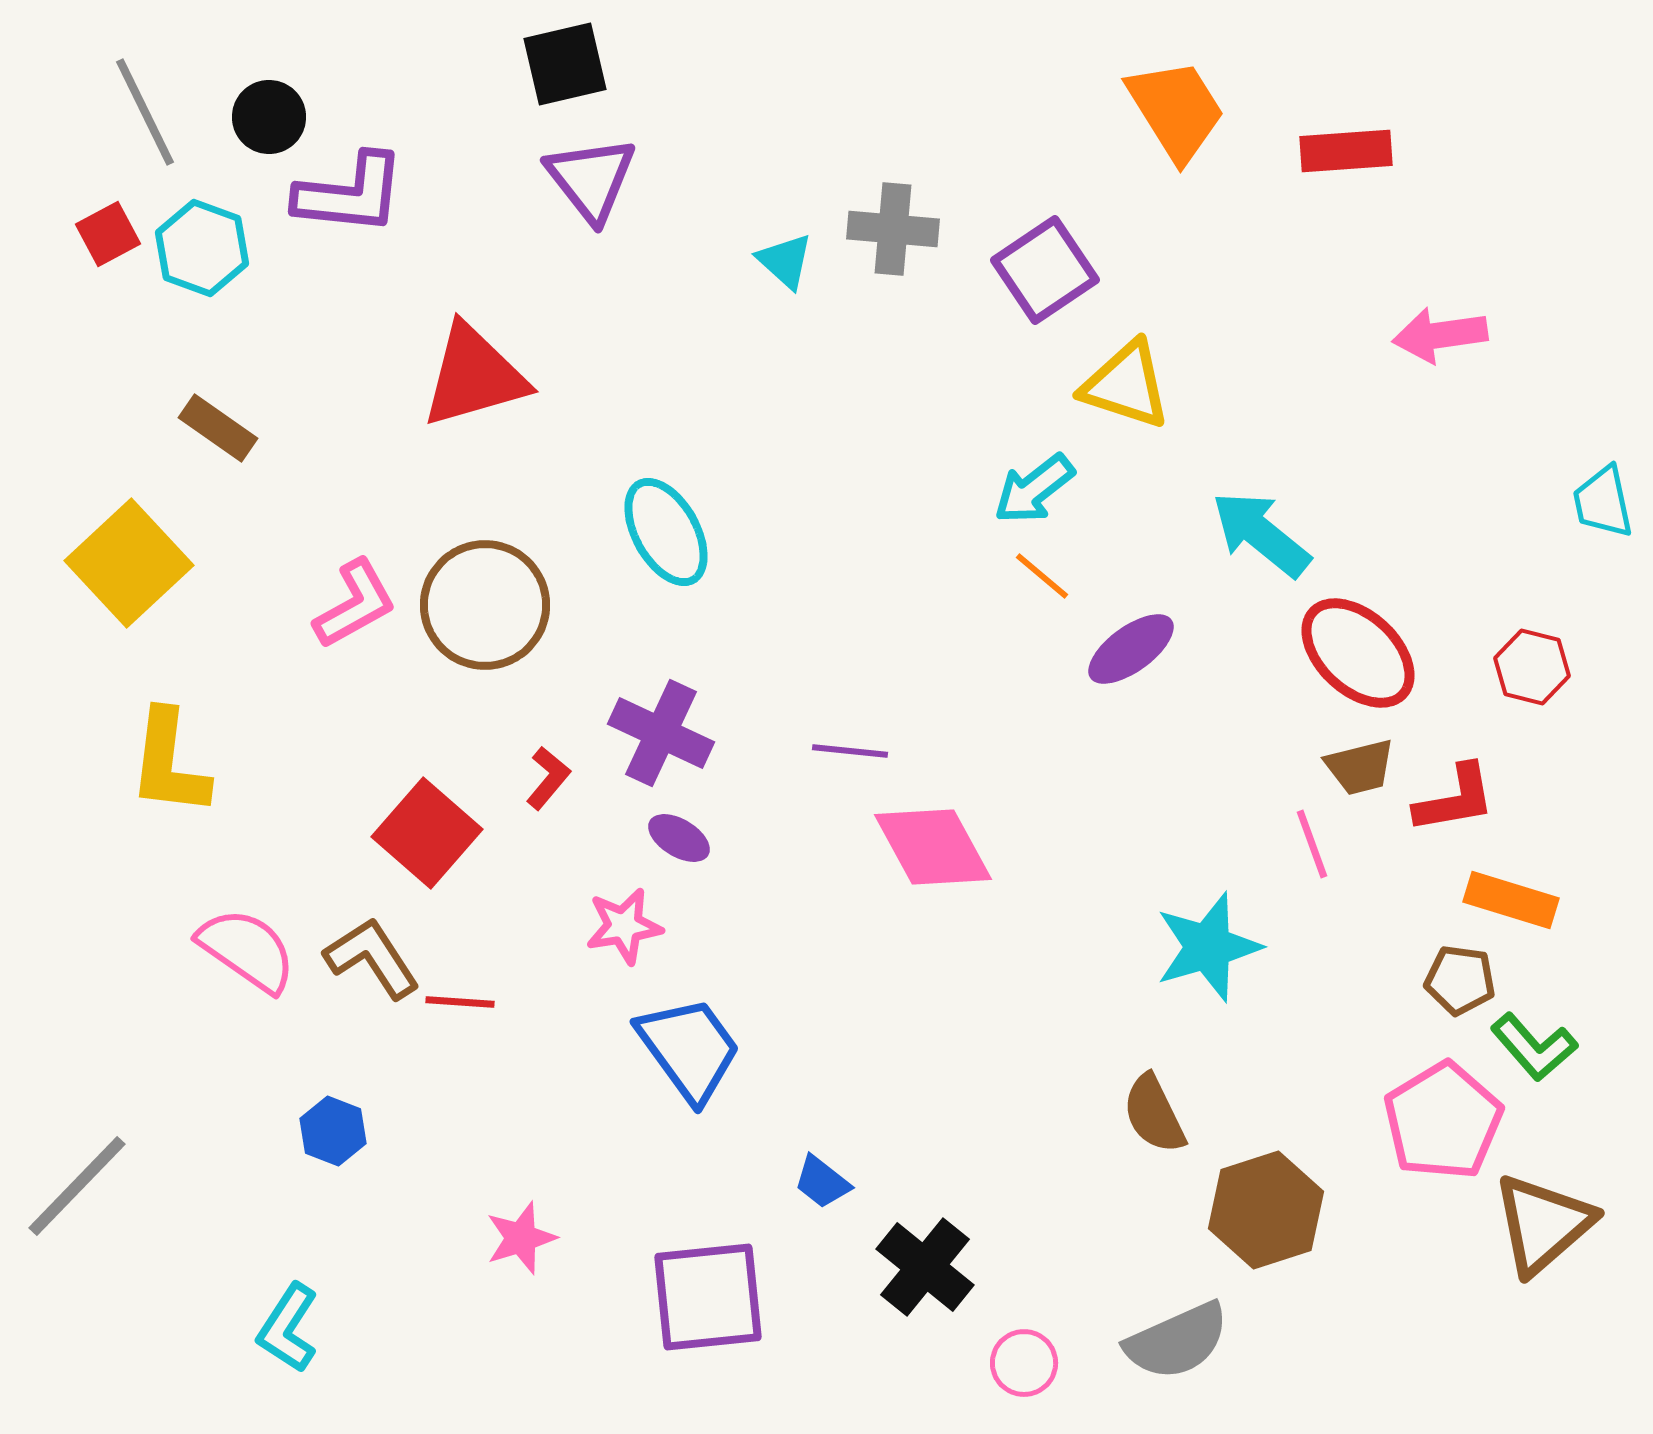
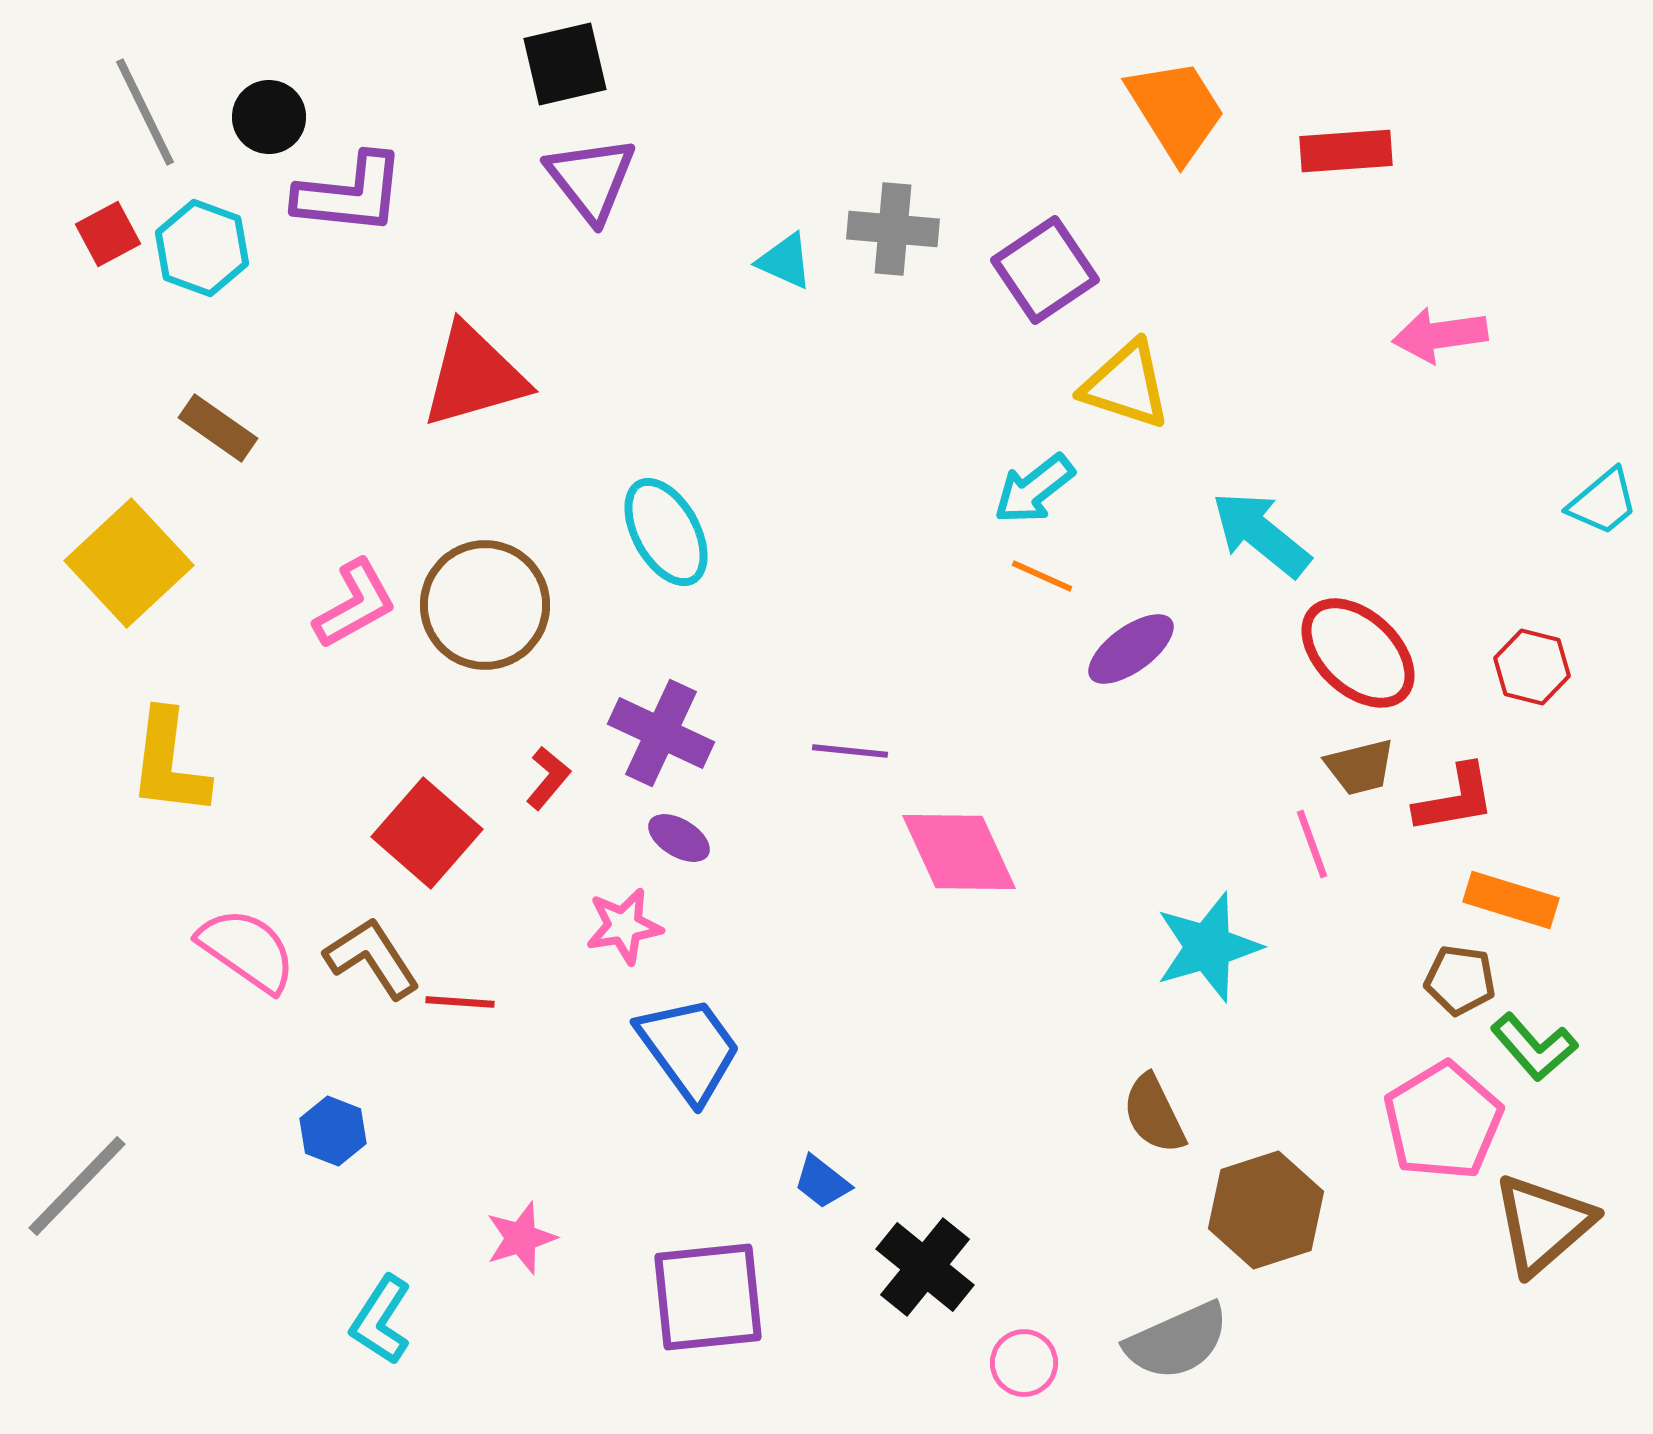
cyan triangle at (785, 261): rotated 18 degrees counterclockwise
cyan trapezoid at (1603, 502): rotated 118 degrees counterclockwise
orange line at (1042, 576): rotated 16 degrees counterclockwise
pink diamond at (933, 847): moved 26 px right, 5 px down; rotated 4 degrees clockwise
cyan L-shape at (288, 1328): moved 93 px right, 8 px up
